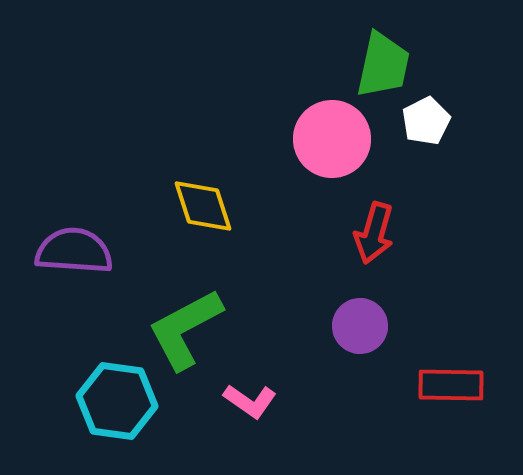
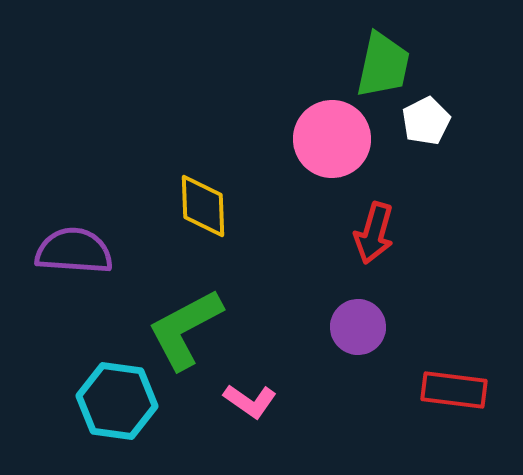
yellow diamond: rotated 16 degrees clockwise
purple circle: moved 2 px left, 1 px down
red rectangle: moved 3 px right, 5 px down; rotated 6 degrees clockwise
